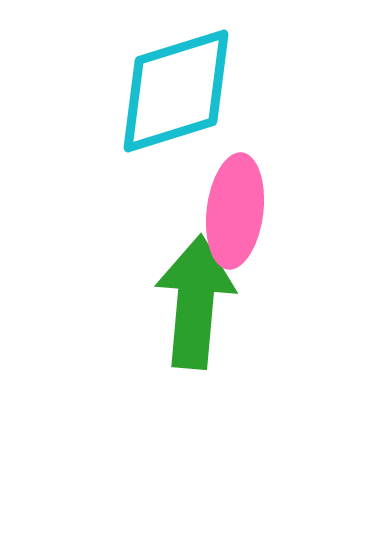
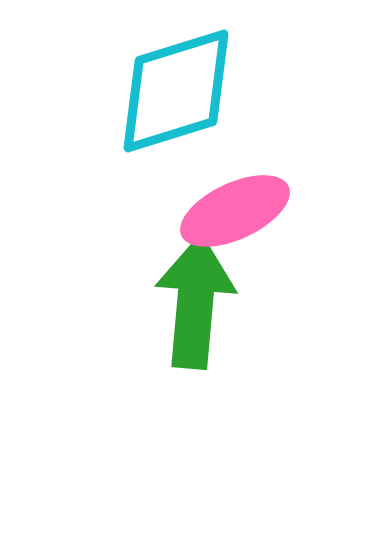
pink ellipse: rotated 58 degrees clockwise
